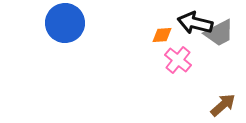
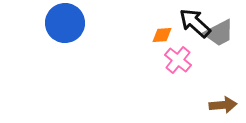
black arrow: rotated 28 degrees clockwise
brown arrow: rotated 36 degrees clockwise
